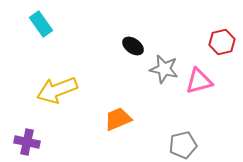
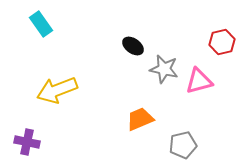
orange trapezoid: moved 22 px right
